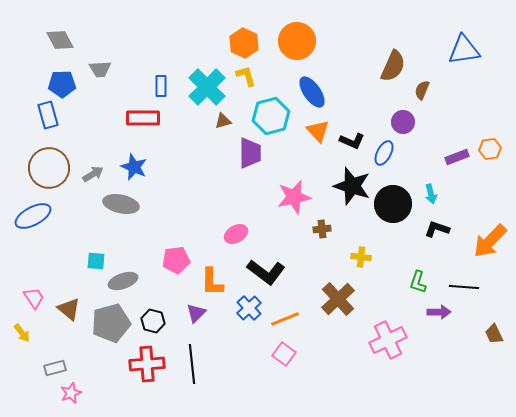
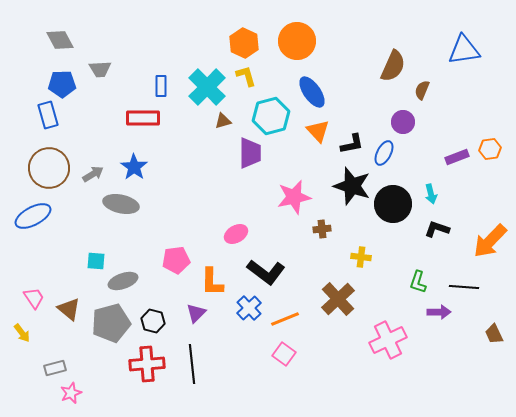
black L-shape at (352, 141): moved 3 px down; rotated 35 degrees counterclockwise
blue star at (134, 167): rotated 12 degrees clockwise
